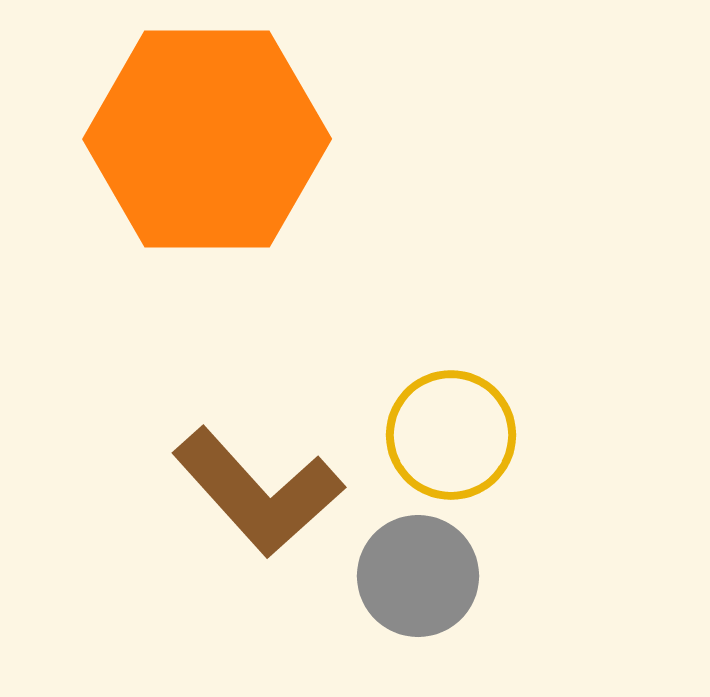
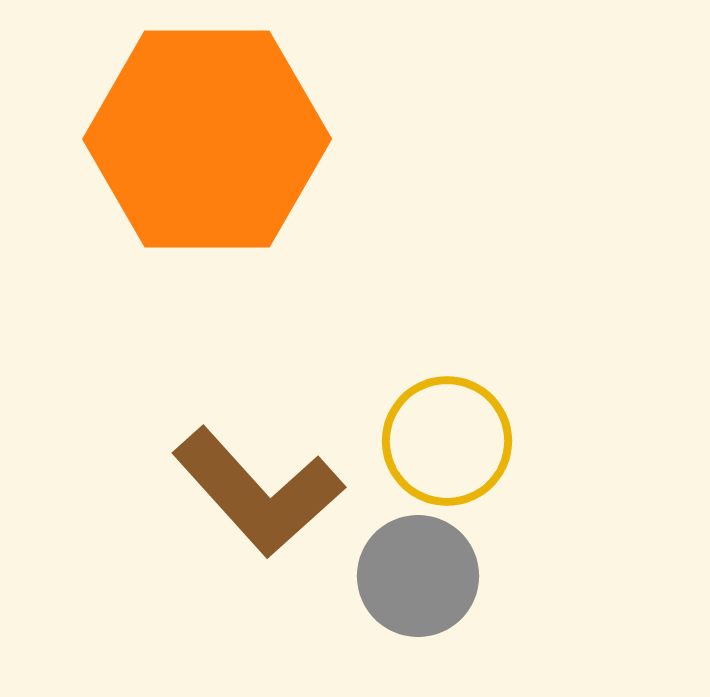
yellow circle: moved 4 px left, 6 px down
